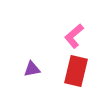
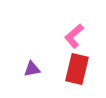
red rectangle: moved 1 px right, 2 px up
